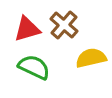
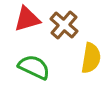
red triangle: moved 10 px up
yellow semicircle: rotated 112 degrees clockwise
